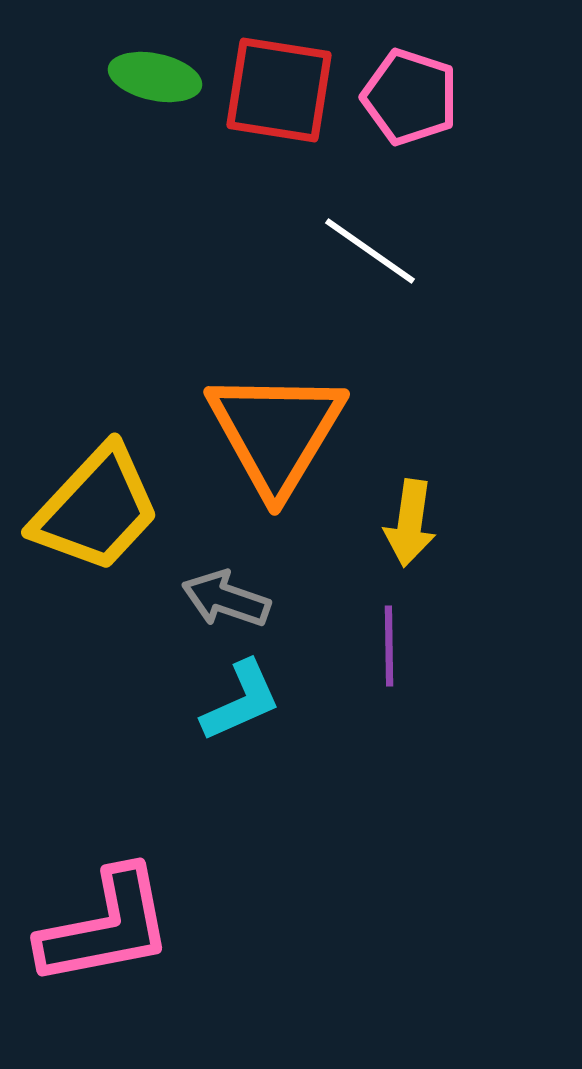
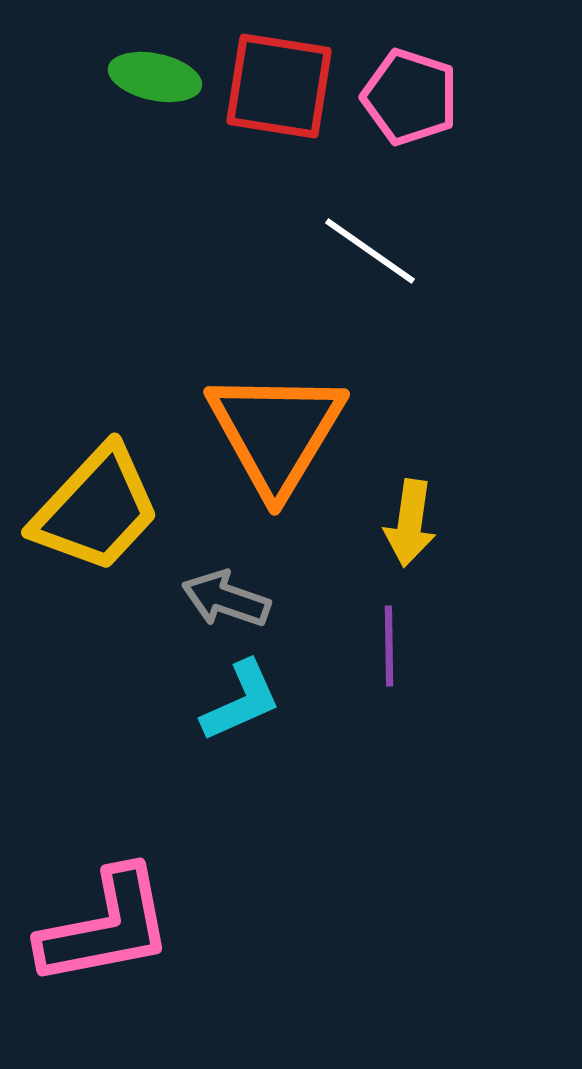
red square: moved 4 px up
